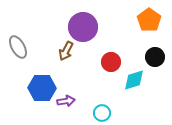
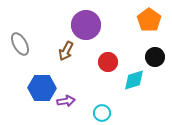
purple circle: moved 3 px right, 2 px up
gray ellipse: moved 2 px right, 3 px up
red circle: moved 3 px left
